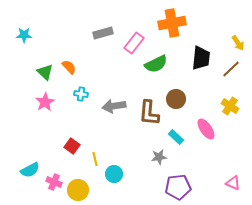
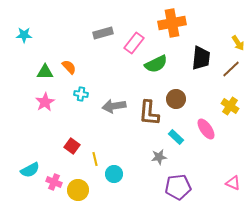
green triangle: rotated 42 degrees counterclockwise
